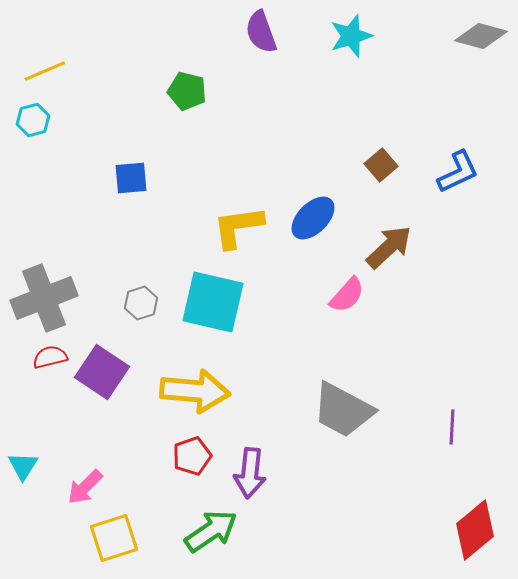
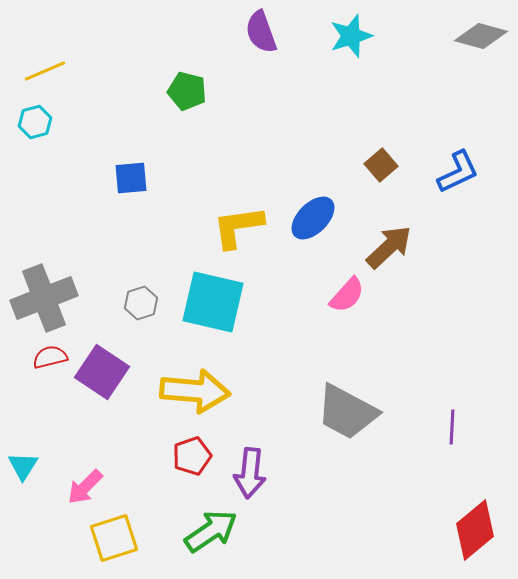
cyan hexagon: moved 2 px right, 2 px down
gray trapezoid: moved 4 px right, 2 px down
